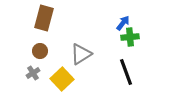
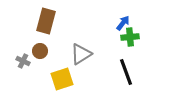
brown rectangle: moved 2 px right, 3 px down
gray cross: moved 10 px left, 12 px up; rotated 32 degrees counterclockwise
yellow square: rotated 25 degrees clockwise
